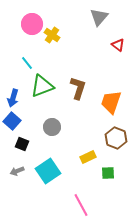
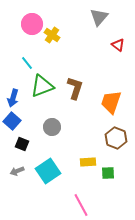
brown L-shape: moved 3 px left
yellow rectangle: moved 5 px down; rotated 21 degrees clockwise
